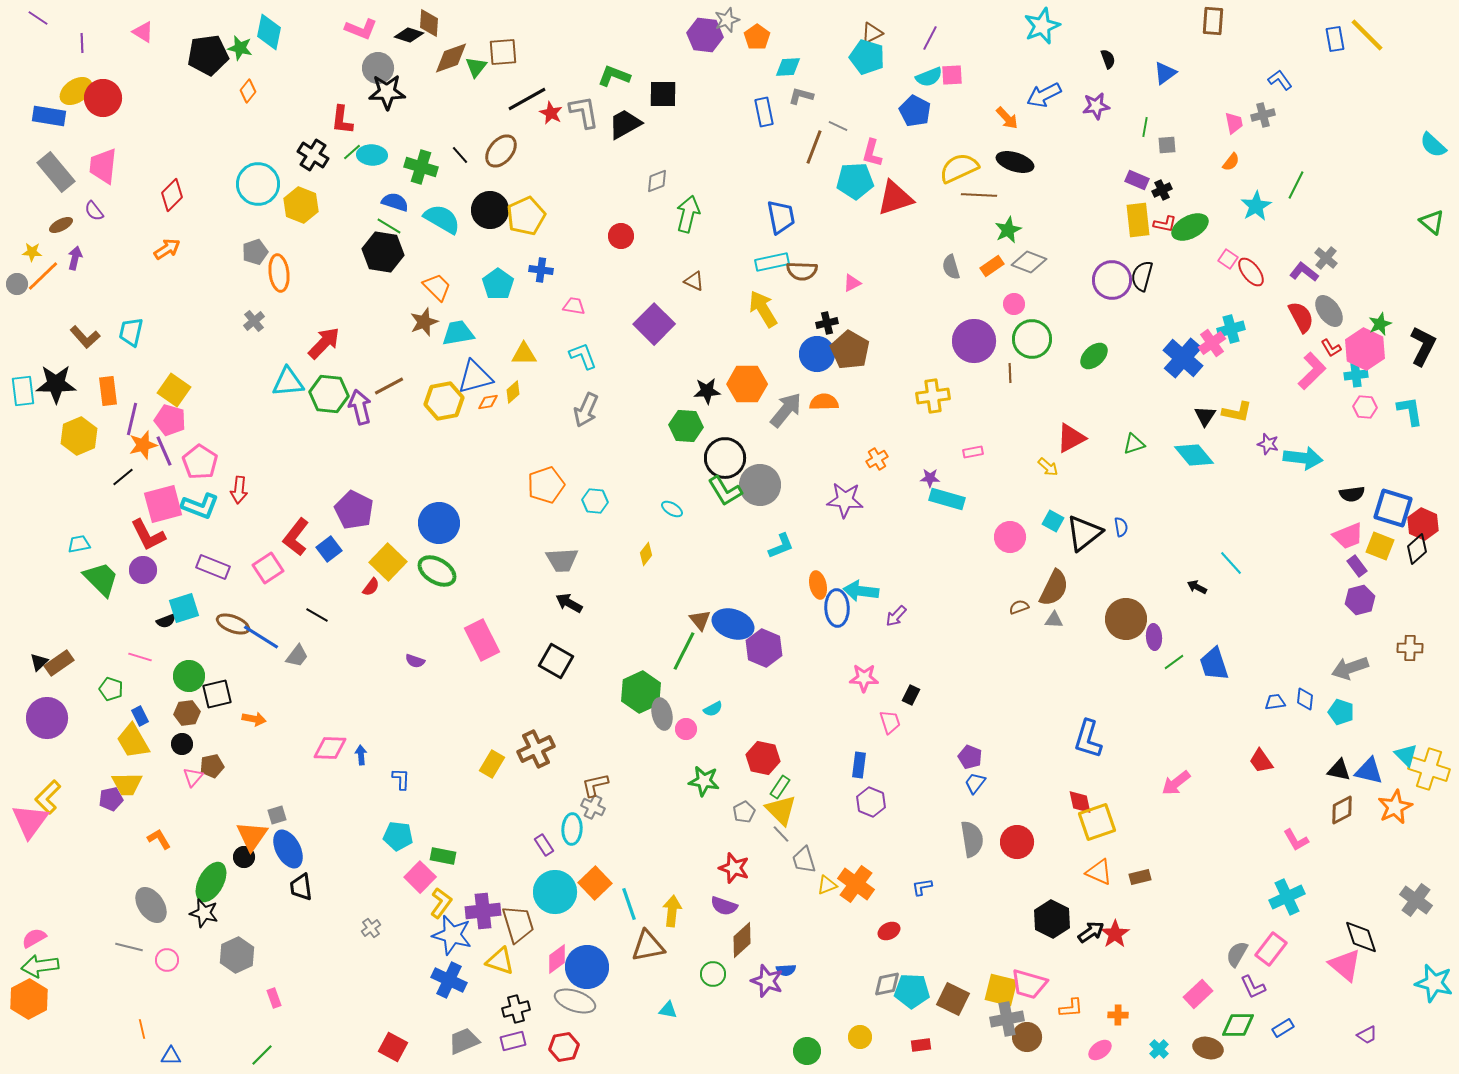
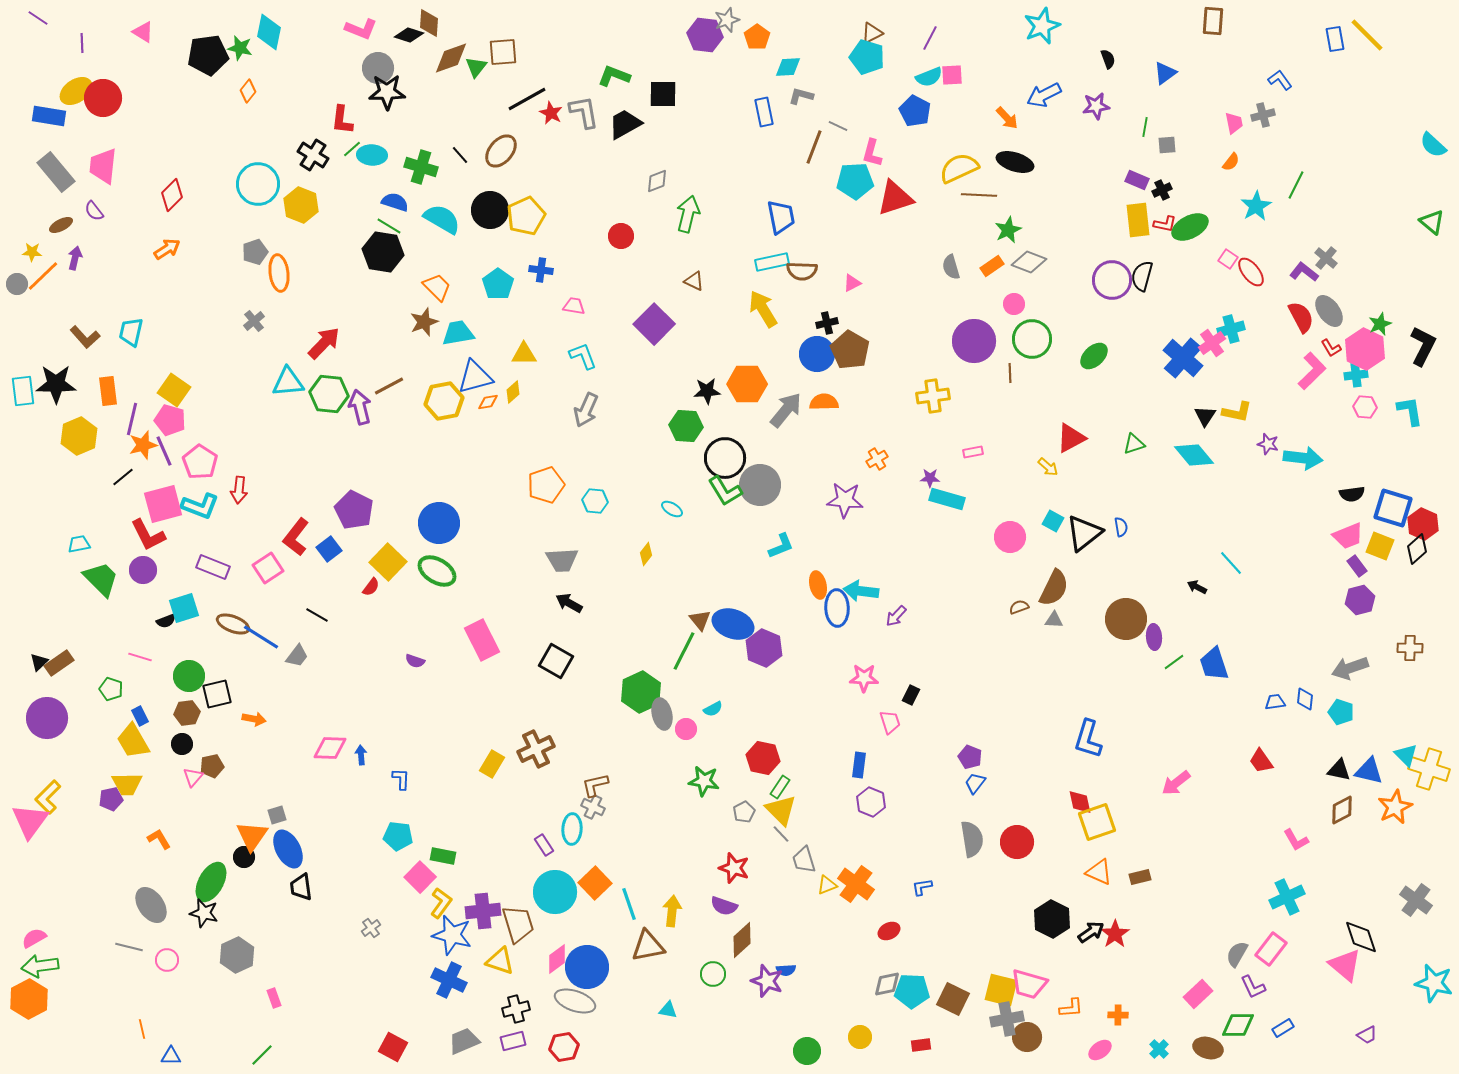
green line at (352, 152): moved 3 px up
